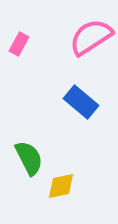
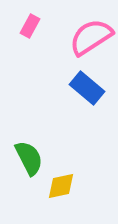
pink rectangle: moved 11 px right, 18 px up
blue rectangle: moved 6 px right, 14 px up
